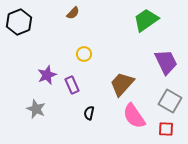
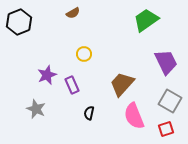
brown semicircle: rotated 16 degrees clockwise
pink semicircle: rotated 12 degrees clockwise
red square: rotated 21 degrees counterclockwise
